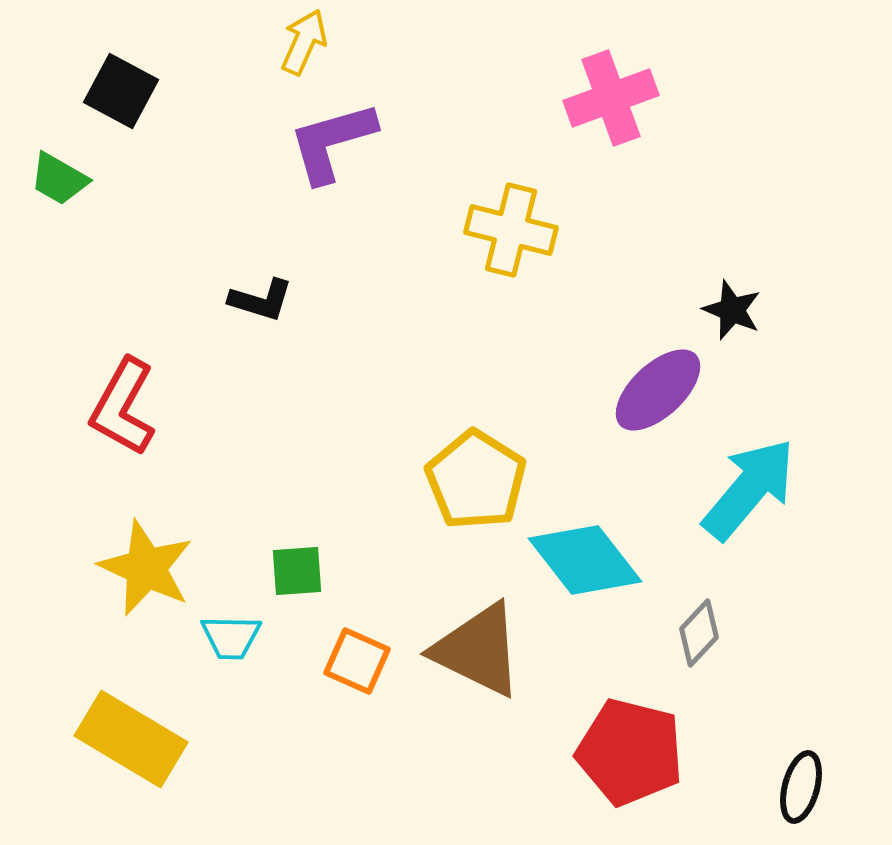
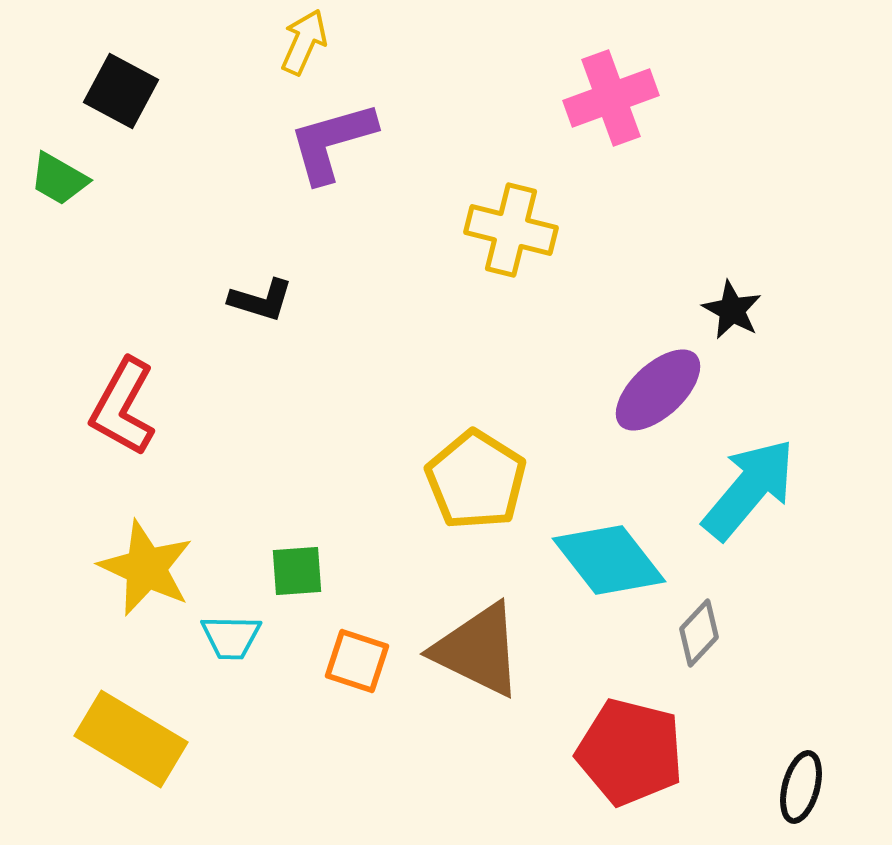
black star: rotated 6 degrees clockwise
cyan diamond: moved 24 px right
orange square: rotated 6 degrees counterclockwise
